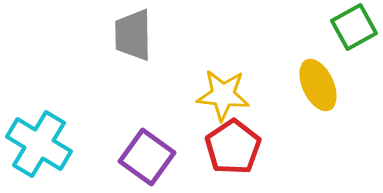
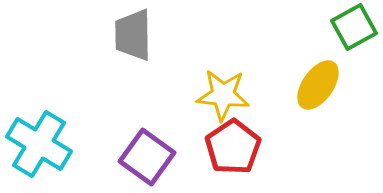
yellow ellipse: rotated 60 degrees clockwise
